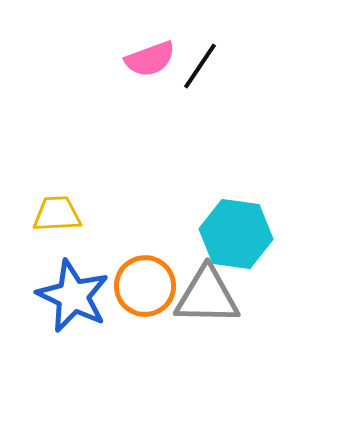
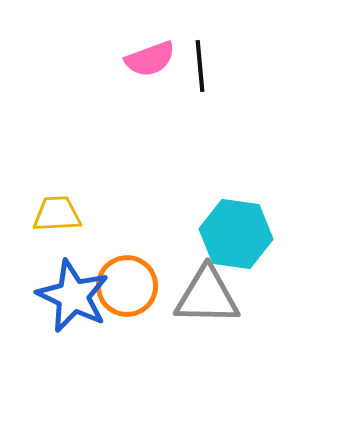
black line: rotated 39 degrees counterclockwise
orange circle: moved 18 px left
